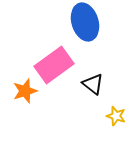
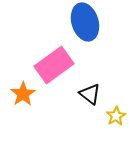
black triangle: moved 3 px left, 10 px down
orange star: moved 2 px left, 3 px down; rotated 15 degrees counterclockwise
yellow star: rotated 24 degrees clockwise
